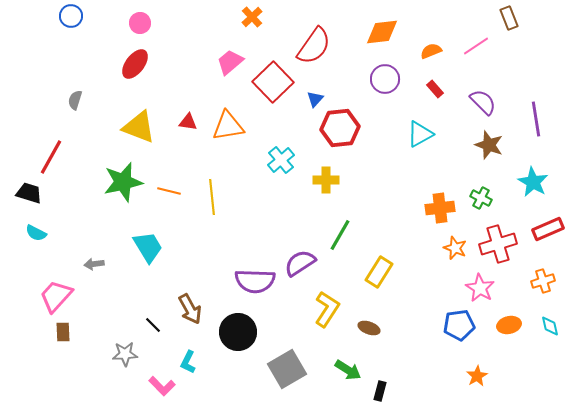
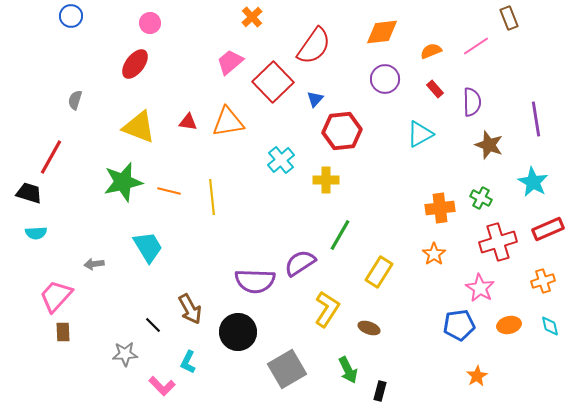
pink circle at (140, 23): moved 10 px right
purple semicircle at (483, 102): moved 11 px left; rotated 44 degrees clockwise
orange triangle at (228, 126): moved 4 px up
red hexagon at (340, 128): moved 2 px right, 3 px down
cyan semicircle at (36, 233): rotated 30 degrees counterclockwise
red cross at (498, 244): moved 2 px up
orange star at (455, 248): moved 21 px left, 6 px down; rotated 15 degrees clockwise
green arrow at (348, 370): rotated 32 degrees clockwise
